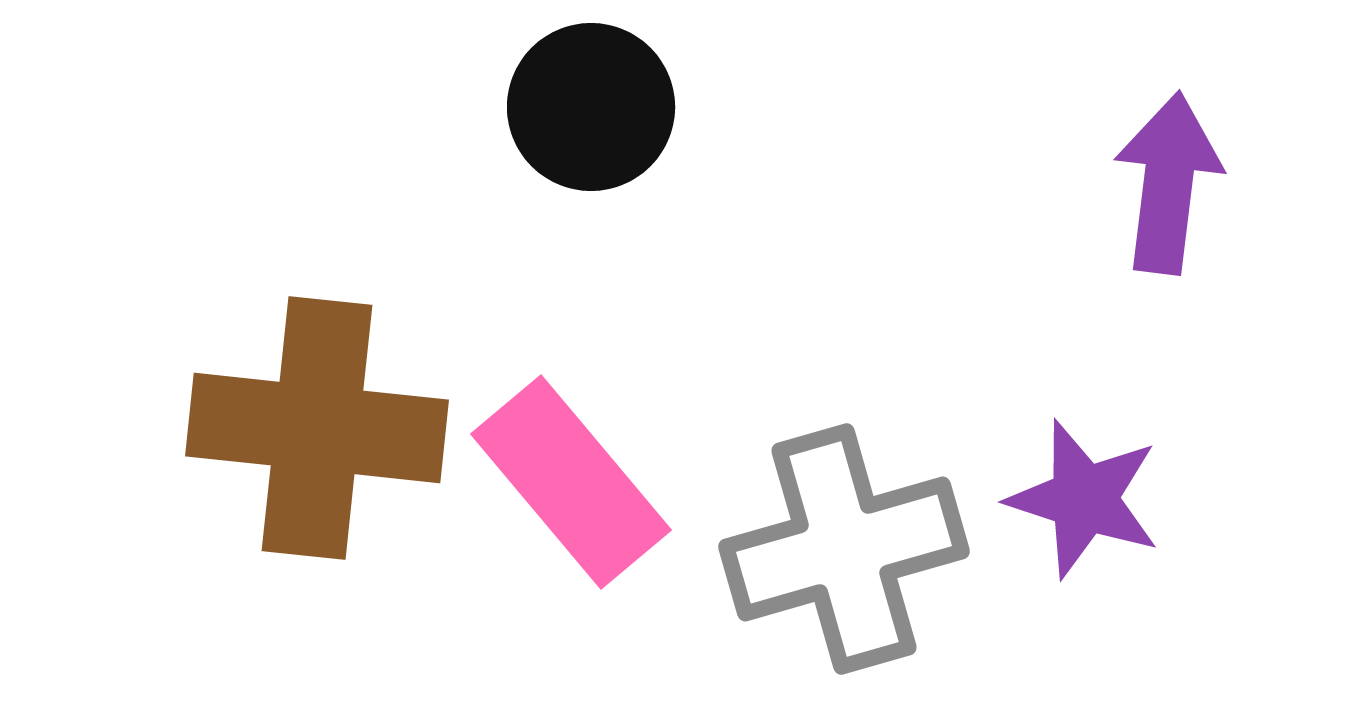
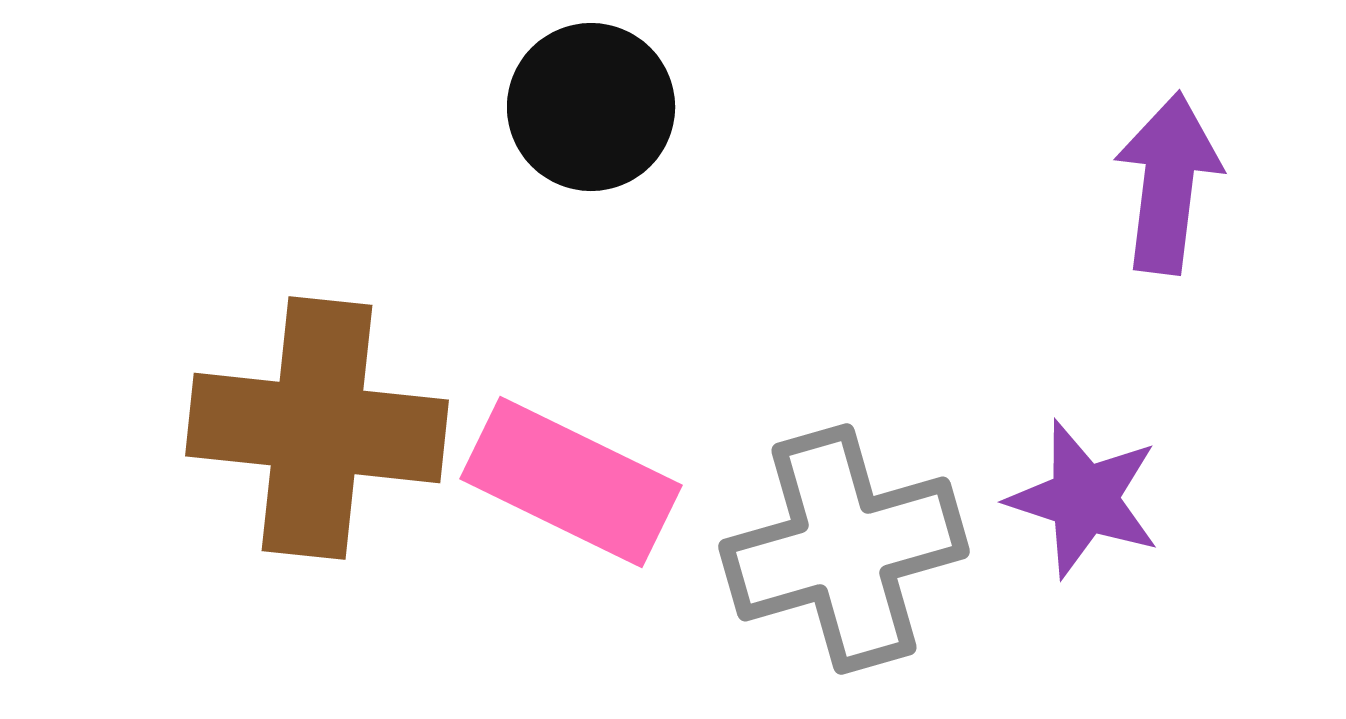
pink rectangle: rotated 24 degrees counterclockwise
